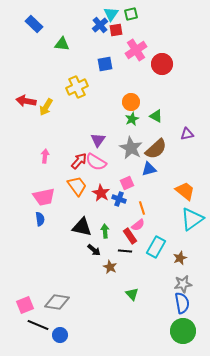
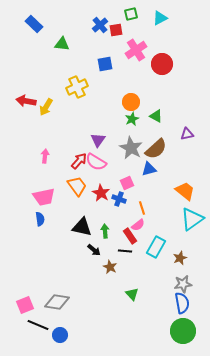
cyan triangle at (111, 14): moved 49 px right, 4 px down; rotated 28 degrees clockwise
